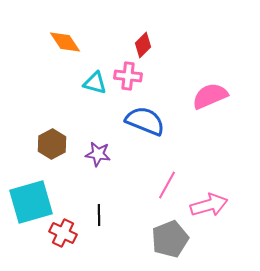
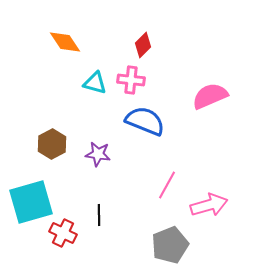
pink cross: moved 3 px right, 4 px down
gray pentagon: moved 6 px down
